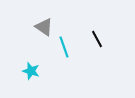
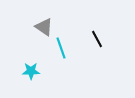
cyan line: moved 3 px left, 1 px down
cyan star: rotated 18 degrees counterclockwise
